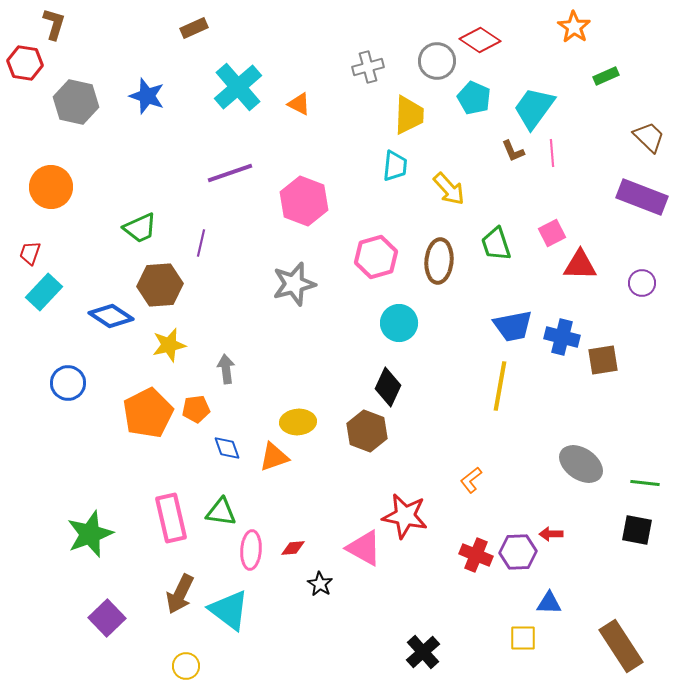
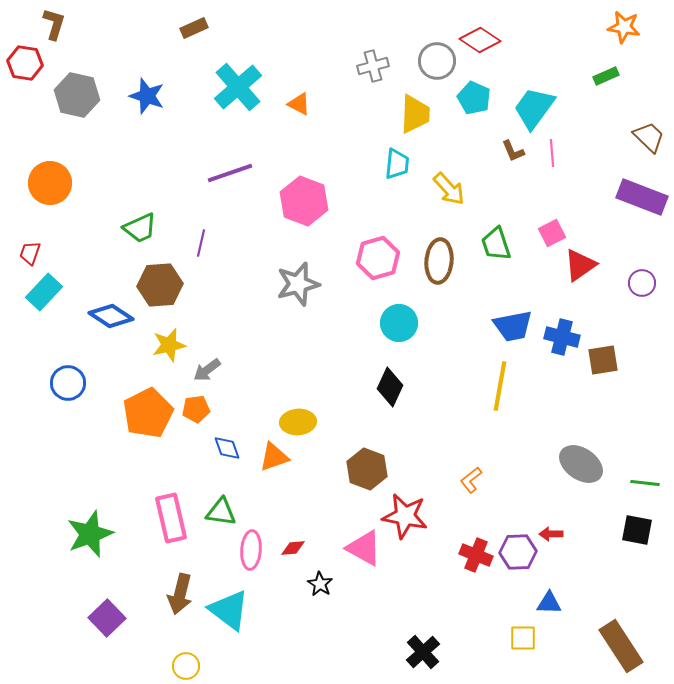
orange star at (574, 27): moved 50 px right; rotated 24 degrees counterclockwise
gray cross at (368, 67): moved 5 px right, 1 px up
gray hexagon at (76, 102): moved 1 px right, 7 px up
yellow trapezoid at (409, 115): moved 6 px right, 1 px up
cyan trapezoid at (395, 166): moved 2 px right, 2 px up
orange circle at (51, 187): moved 1 px left, 4 px up
pink hexagon at (376, 257): moved 2 px right, 1 px down
red triangle at (580, 265): rotated 36 degrees counterclockwise
gray star at (294, 284): moved 4 px right
gray arrow at (226, 369): moved 19 px left, 1 px down; rotated 120 degrees counterclockwise
black diamond at (388, 387): moved 2 px right
brown hexagon at (367, 431): moved 38 px down
brown arrow at (180, 594): rotated 12 degrees counterclockwise
